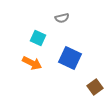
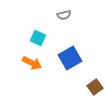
gray semicircle: moved 2 px right, 3 px up
blue square: rotated 35 degrees clockwise
